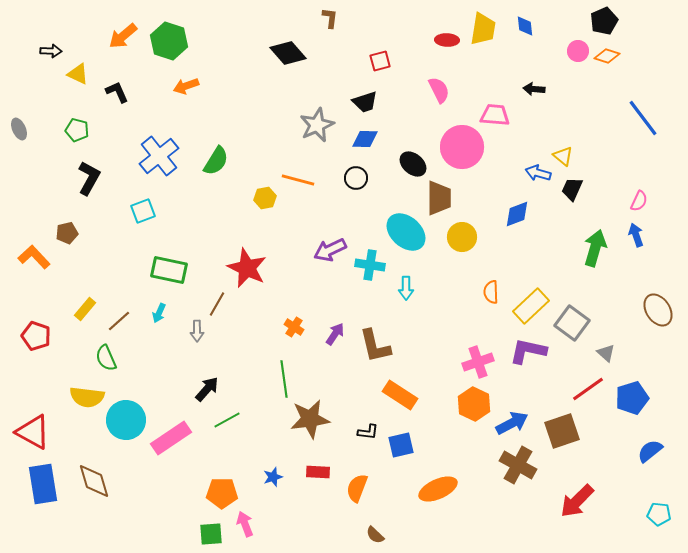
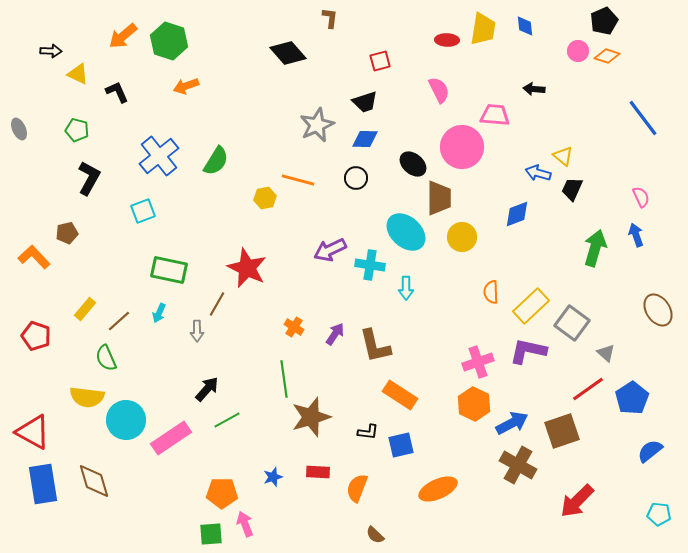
pink semicircle at (639, 201): moved 2 px right, 4 px up; rotated 50 degrees counterclockwise
blue pentagon at (632, 398): rotated 16 degrees counterclockwise
brown star at (310, 419): moved 1 px right, 2 px up; rotated 9 degrees counterclockwise
